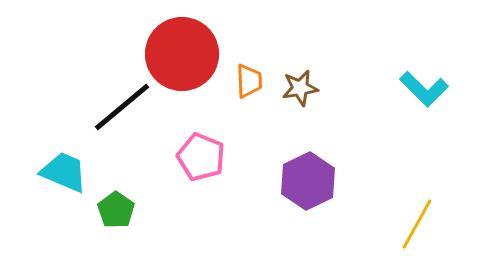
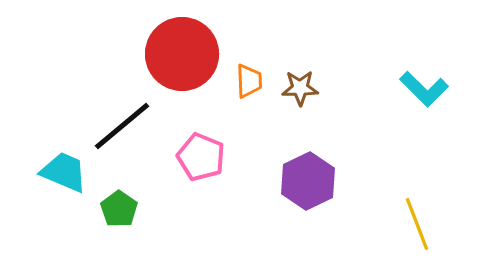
brown star: rotated 9 degrees clockwise
black line: moved 19 px down
green pentagon: moved 3 px right, 1 px up
yellow line: rotated 50 degrees counterclockwise
